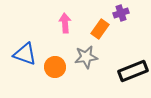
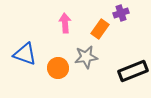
orange circle: moved 3 px right, 1 px down
